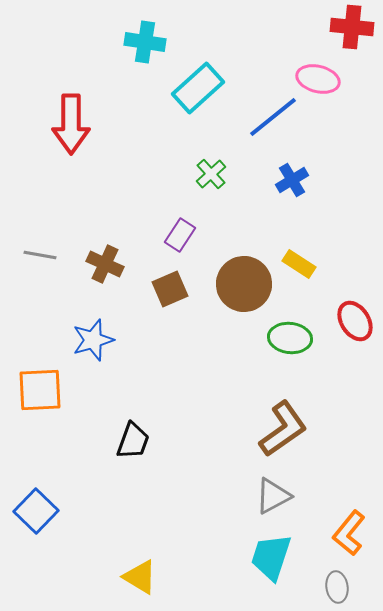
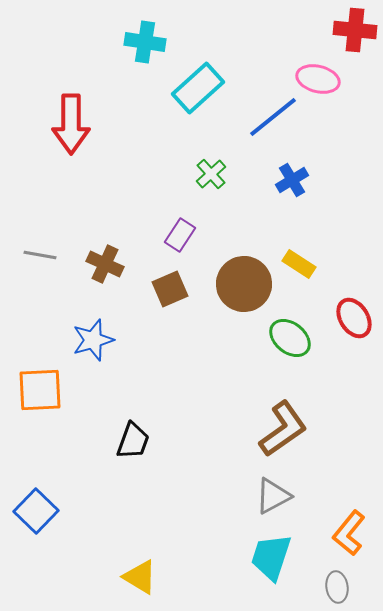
red cross: moved 3 px right, 3 px down
red ellipse: moved 1 px left, 3 px up
green ellipse: rotated 33 degrees clockwise
